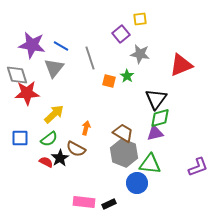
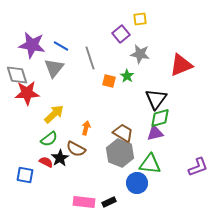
blue square: moved 5 px right, 37 px down; rotated 12 degrees clockwise
gray hexagon: moved 4 px left
black rectangle: moved 2 px up
